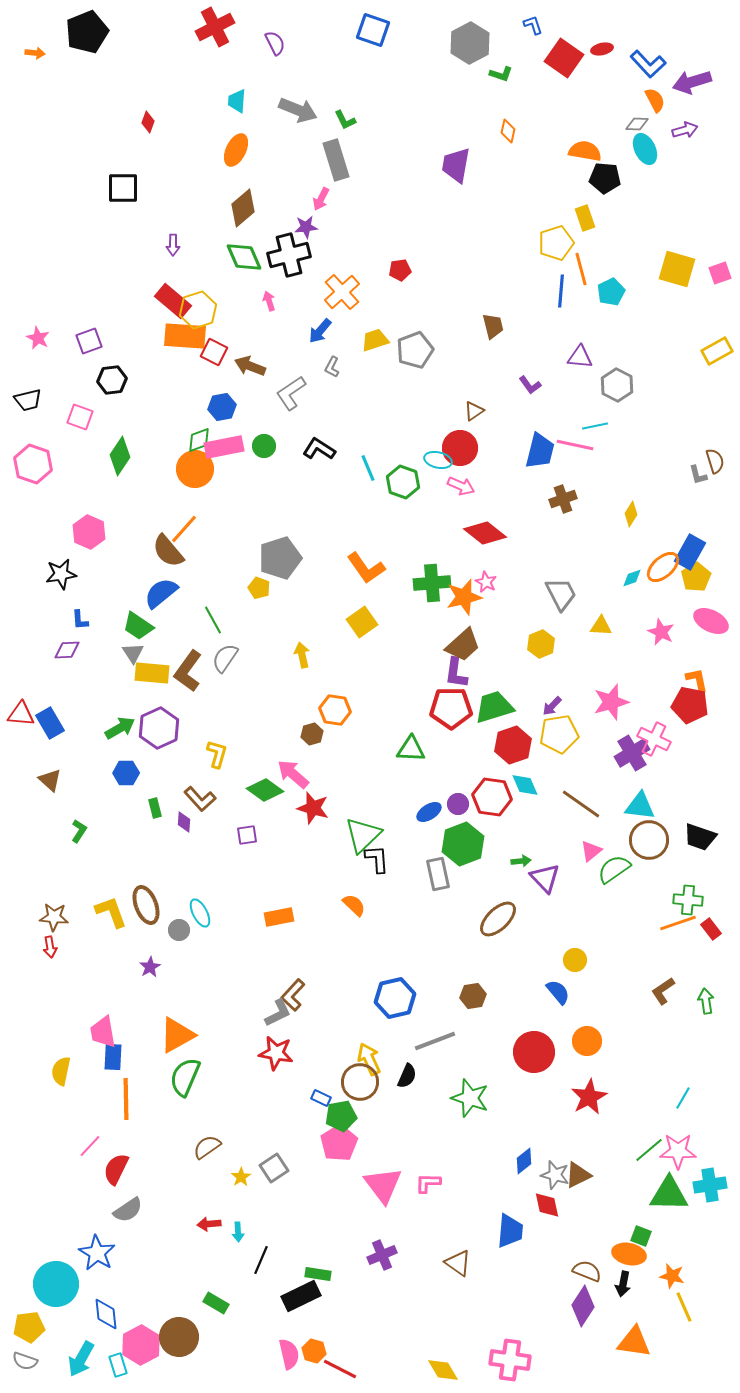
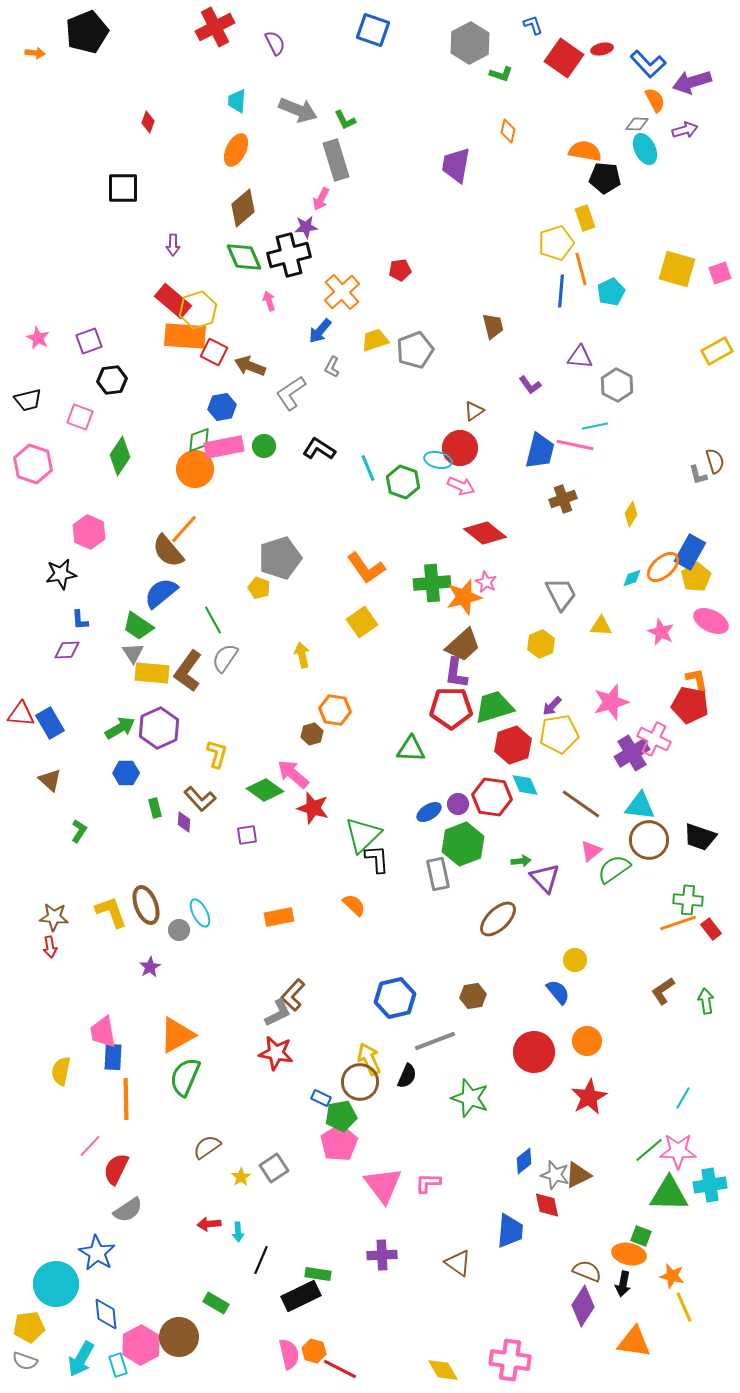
purple cross at (382, 1255): rotated 20 degrees clockwise
